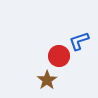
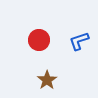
red circle: moved 20 px left, 16 px up
